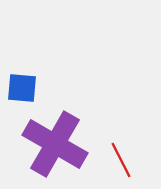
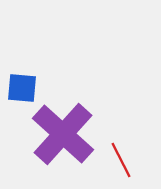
purple cross: moved 8 px right, 10 px up; rotated 12 degrees clockwise
